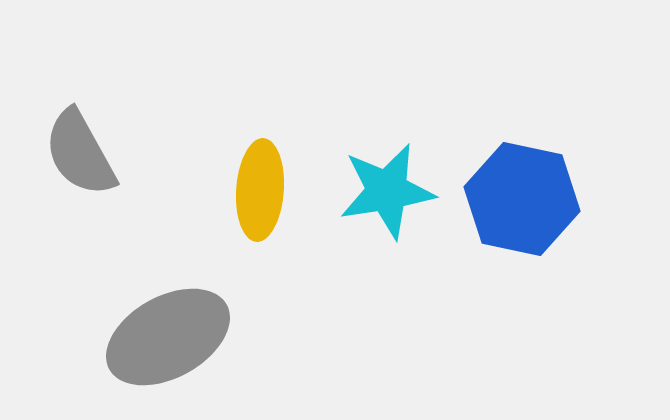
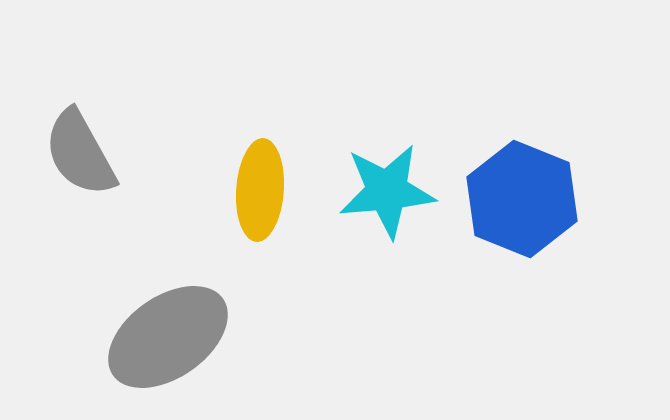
cyan star: rotated 4 degrees clockwise
blue hexagon: rotated 10 degrees clockwise
gray ellipse: rotated 6 degrees counterclockwise
